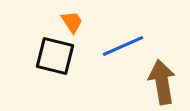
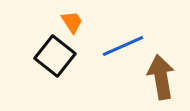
black square: rotated 24 degrees clockwise
brown arrow: moved 1 px left, 5 px up
